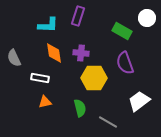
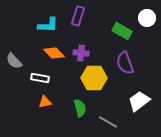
orange diamond: rotated 35 degrees counterclockwise
gray semicircle: moved 3 px down; rotated 18 degrees counterclockwise
